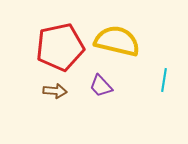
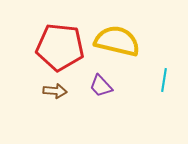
red pentagon: rotated 18 degrees clockwise
